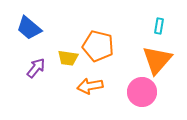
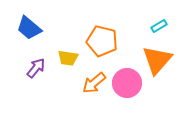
cyan rectangle: rotated 49 degrees clockwise
orange pentagon: moved 4 px right, 5 px up
orange arrow: moved 4 px right, 3 px up; rotated 30 degrees counterclockwise
pink circle: moved 15 px left, 9 px up
